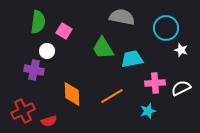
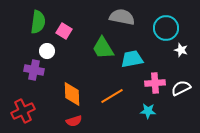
cyan star: rotated 21 degrees clockwise
red semicircle: moved 25 px right
